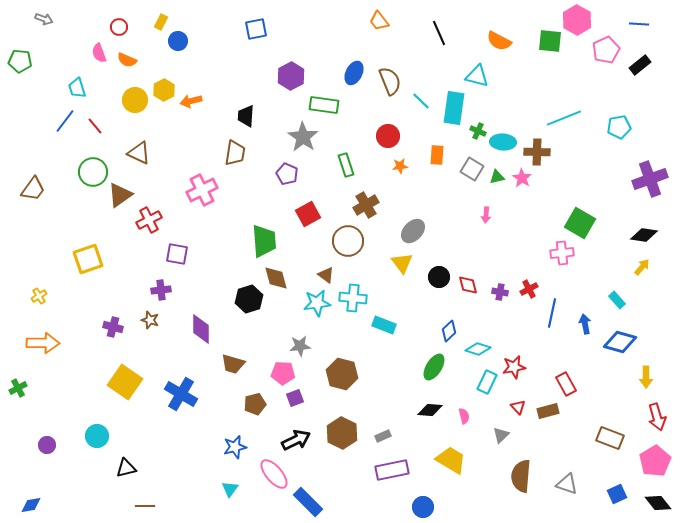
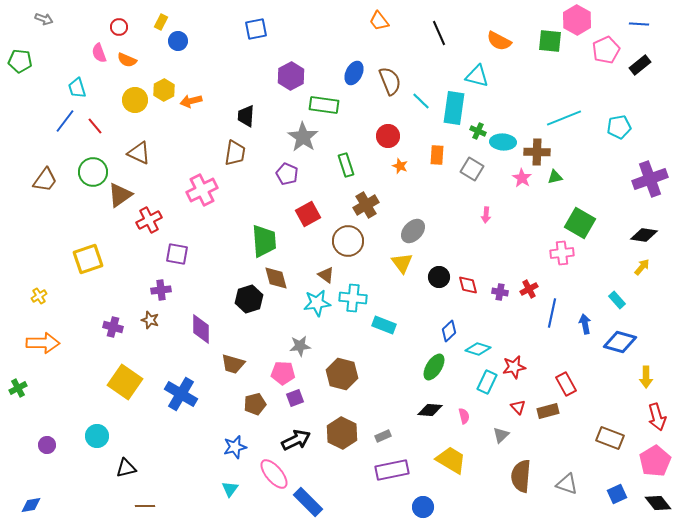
orange star at (400, 166): rotated 28 degrees clockwise
green triangle at (497, 177): moved 58 px right
brown trapezoid at (33, 189): moved 12 px right, 9 px up
